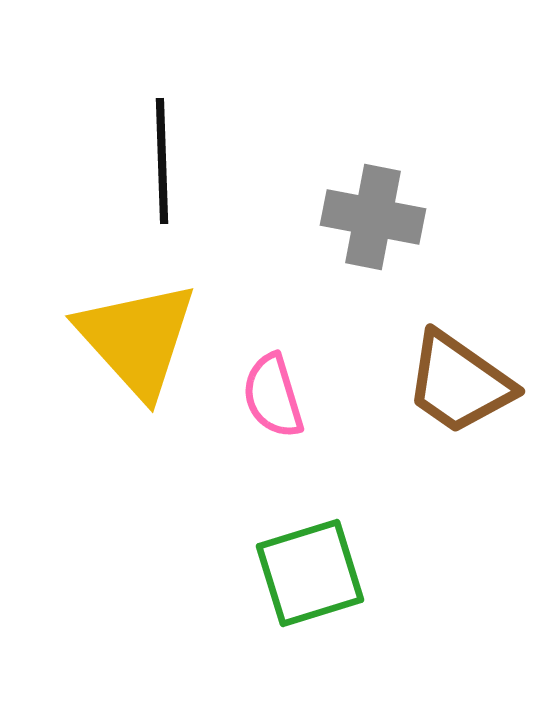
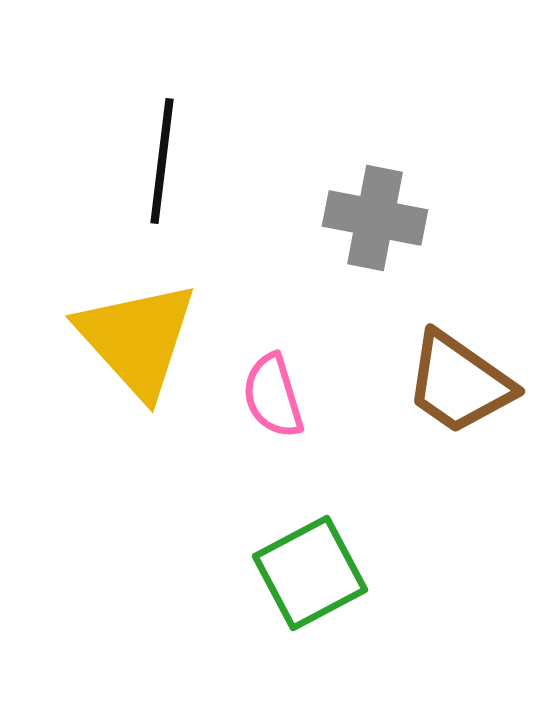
black line: rotated 9 degrees clockwise
gray cross: moved 2 px right, 1 px down
green square: rotated 11 degrees counterclockwise
